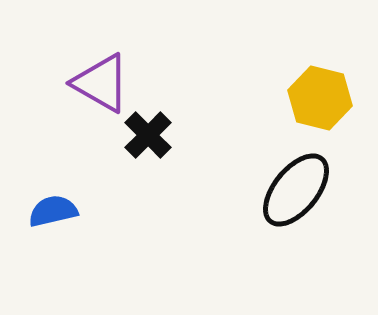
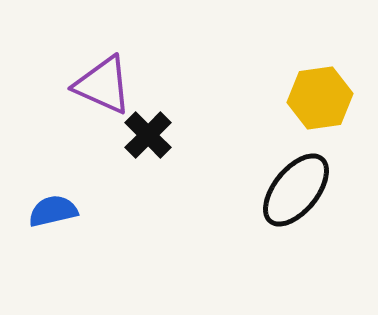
purple triangle: moved 2 px right, 2 px down; rotated 6 degrees counterclockwise
yellow hexagon: rotated 22 degrees counterclockwise
